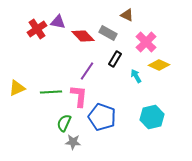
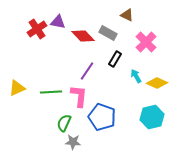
yellow diamond: moved 2 px left, 18 px down
